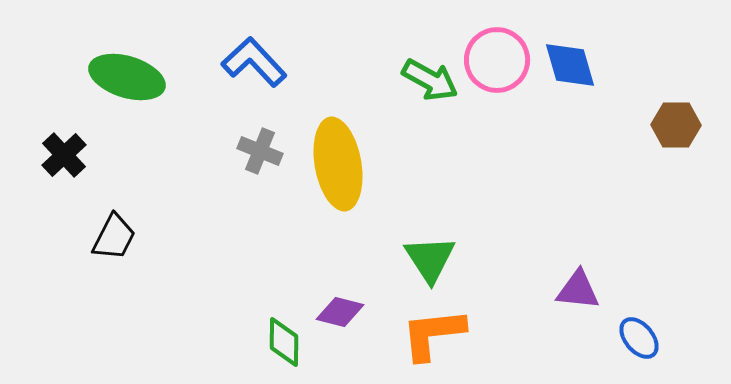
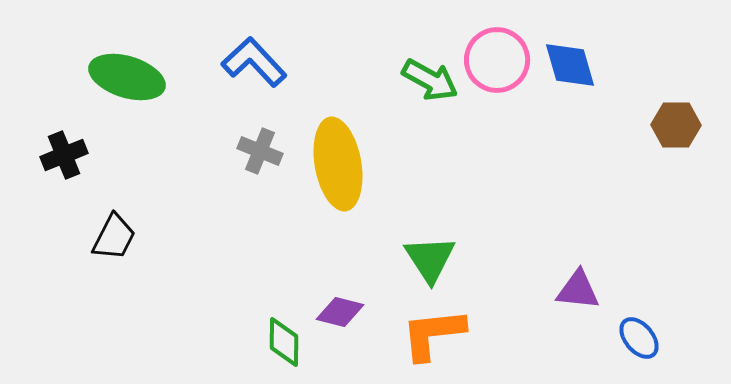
black cross: rotated 21 degrees clockwise
